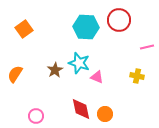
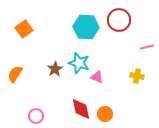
brown star: moved 1 px up
